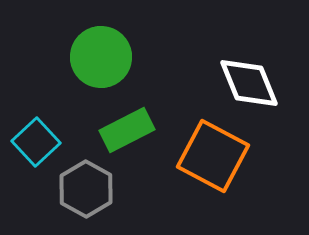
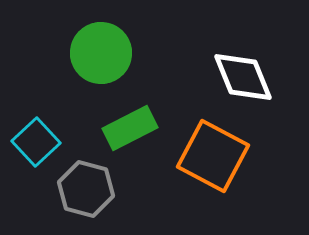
green circle: moved 4 px up
white diamond: moved 6 px left, 6 px up
green rectangle: moved 3 px right, 2 px up
gray hexagon: rotated 14 degrees counterclockwise
